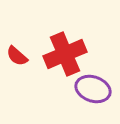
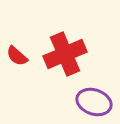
purple ellipse: moved 1 px right, 13 px down
